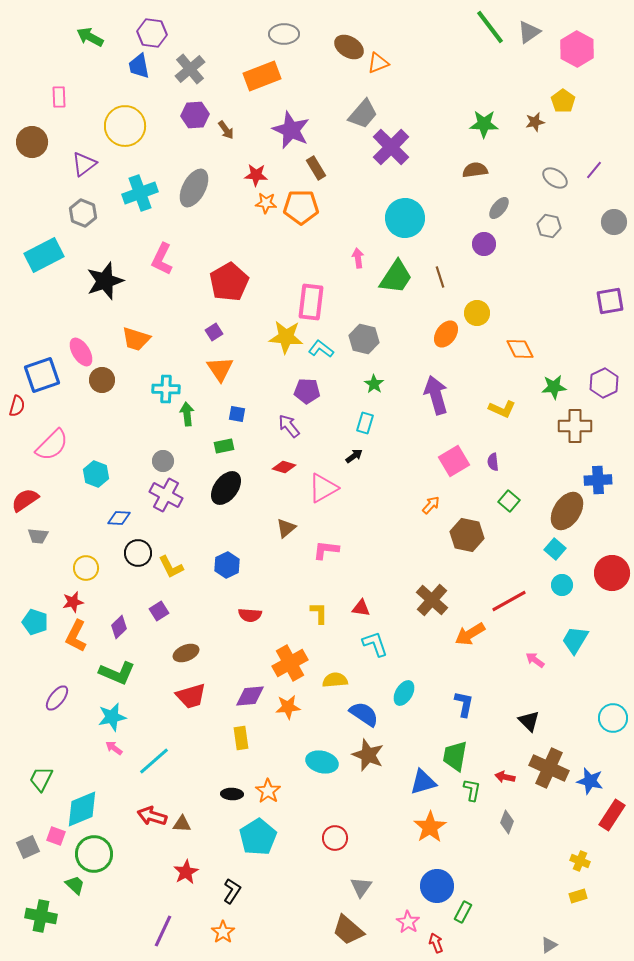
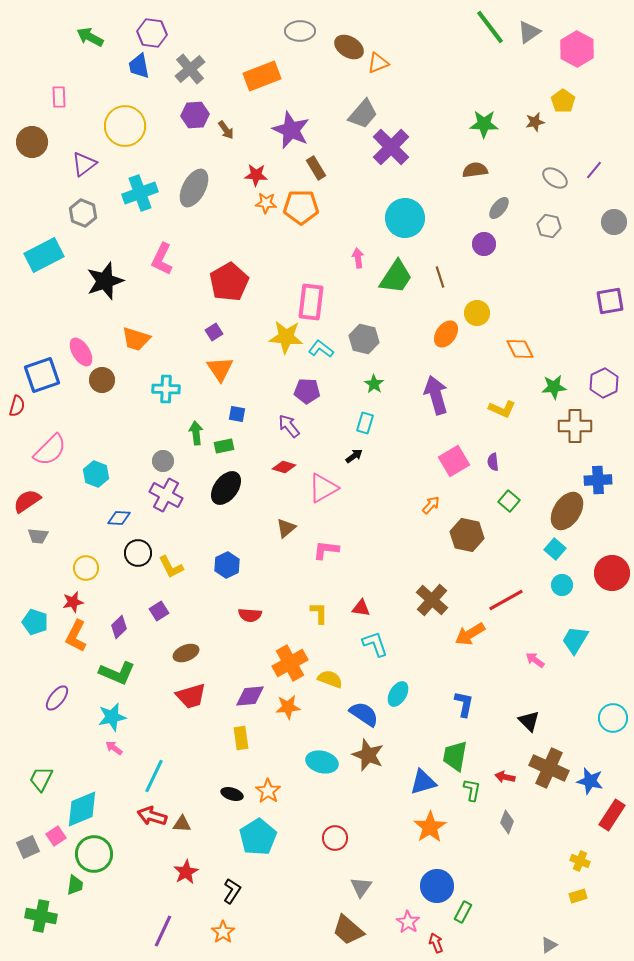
gray ellipse at (284, 34): moved 16 px right, 3 px up
green arrow at (187, 414): moved 9 px right, 19 px down
pink semicircle at (52, 445): moved 2 px left, 5 px down
red semicircle at (25, 500): moved 2 px right, 1 px down
red line at (509, 601): moved 3 px left, 1 px up
yellow semicircle at (335, 680): moved 5 px left, 1 px up; rotated 25 degrees clockwise
cyan ellipse at (404, 693): moved 6 px left, 1 px down
cyan line at (154, 761): moved 15 px down; rotated 24 degrees counterclockwise
black ellipse at (232, 794): rotated 15 degrees clockwise
pink square at (56, 836): rotated 36 degrees clockwise
green trapezoid at (75, 885): rotated 55 degrees clockwise
